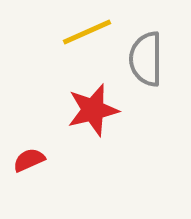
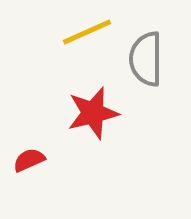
red star: moved 3 px down
